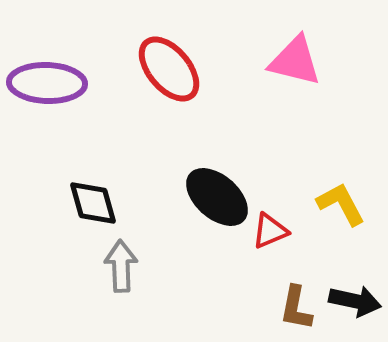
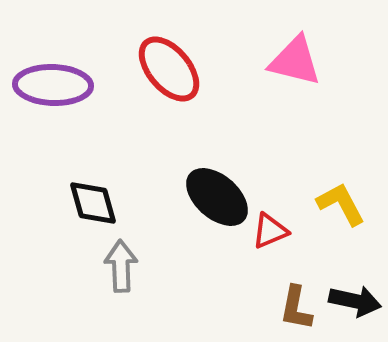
purple ellipse: moved 6 px right, 2 px down
